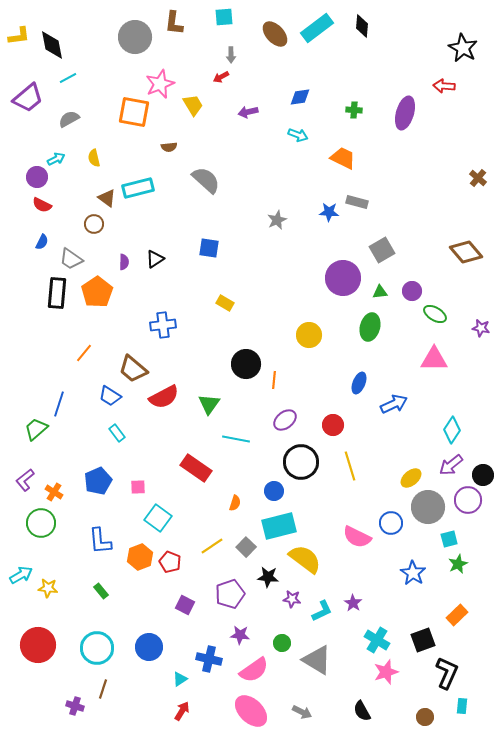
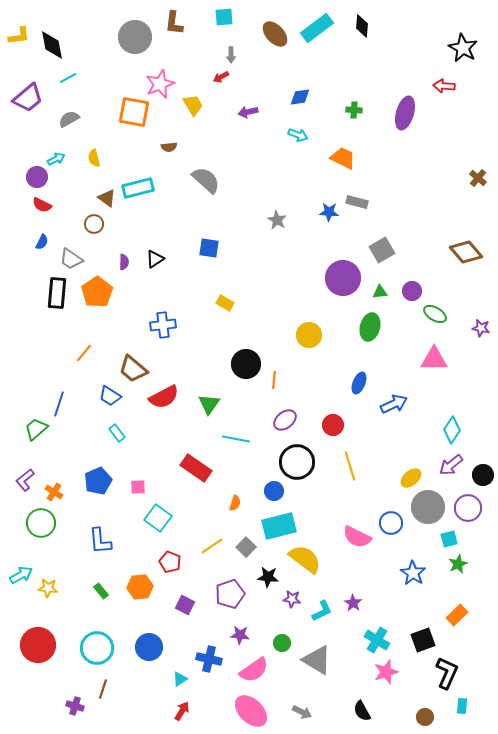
gray star at (277, 220): rotated 18 degrees counterclockwise
black circle at (301, 462): moved 4 px left
purple circle at (468, 500): moved 8 px down
orange hexagon at (140, 557): moved 30 px down; rotated 15 degrees clockwise
